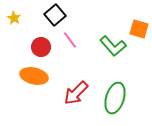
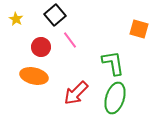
yellow star: moved 2 px right, 1 px down
green L-shape: moved 17 px down; rotated 148 degrees counterclockwise
